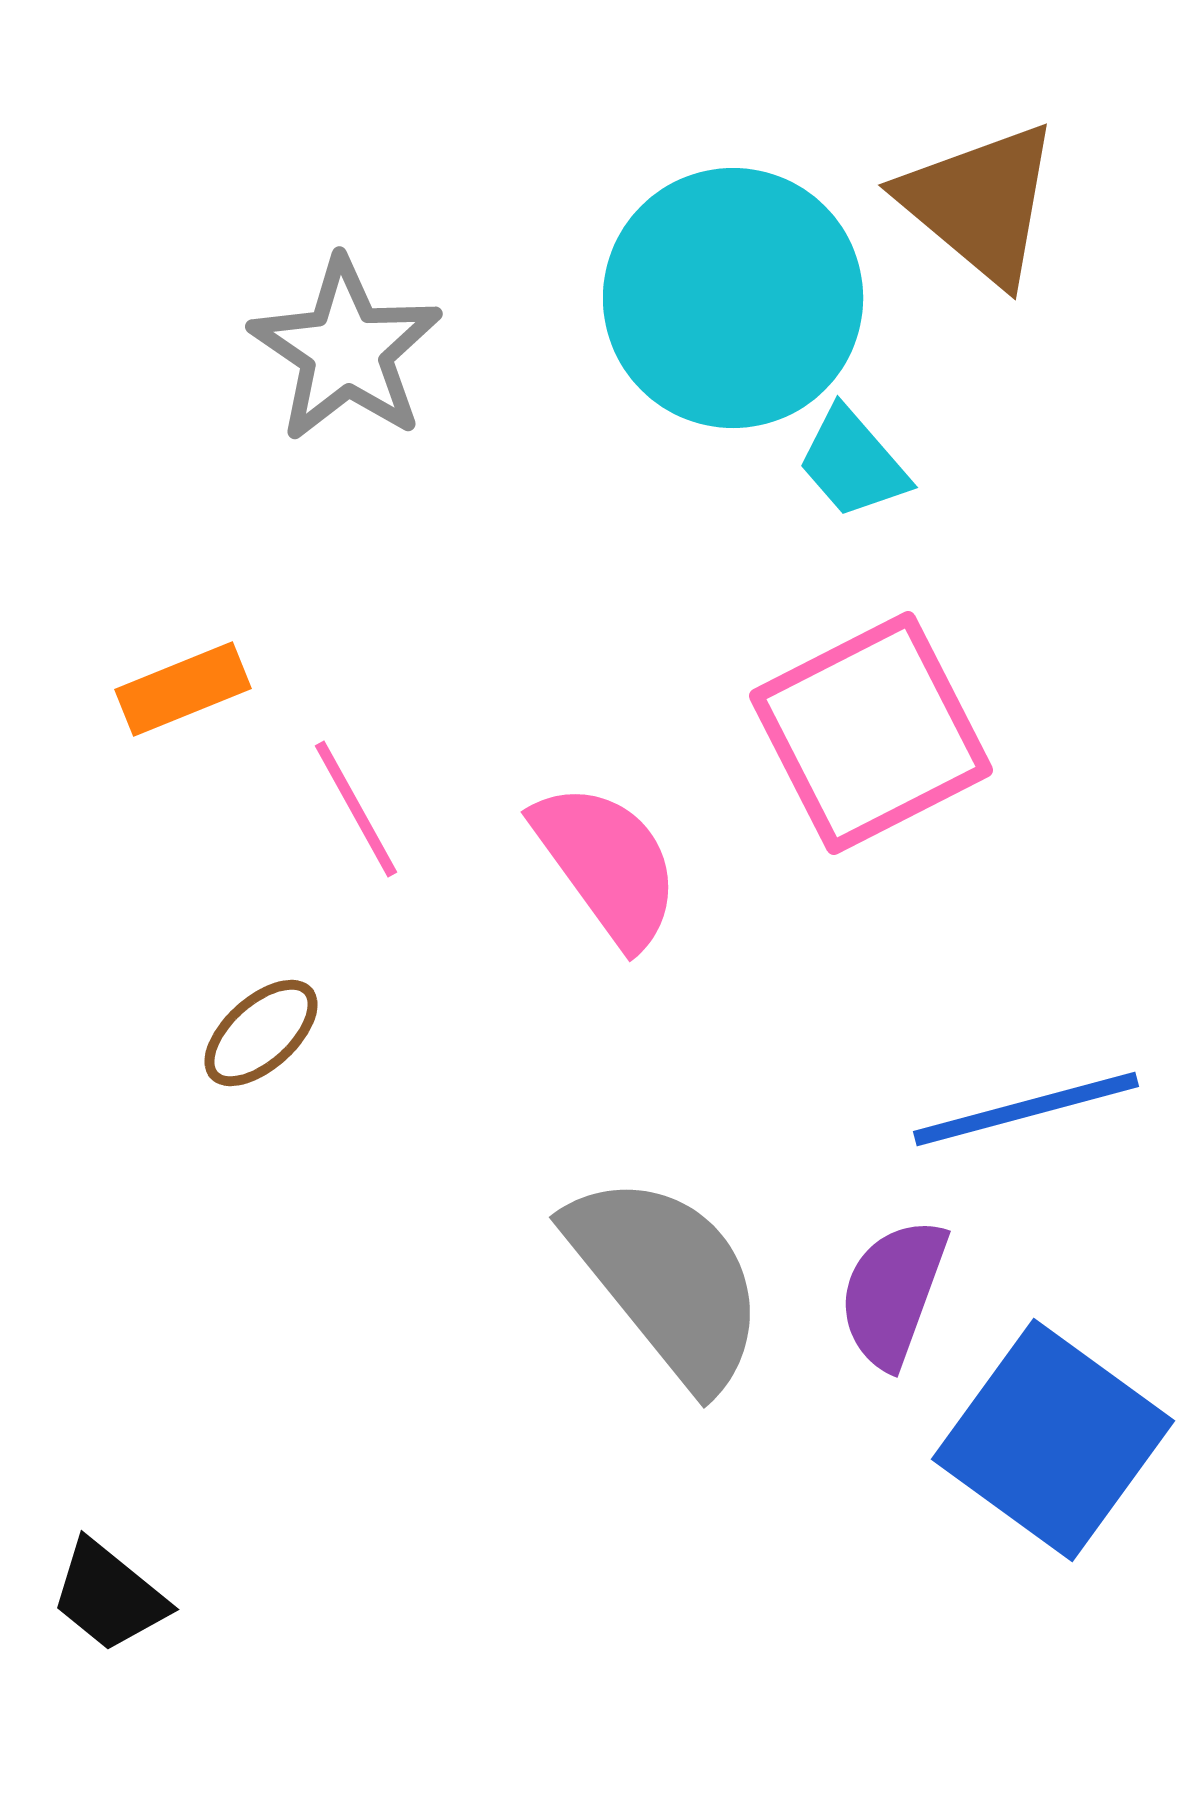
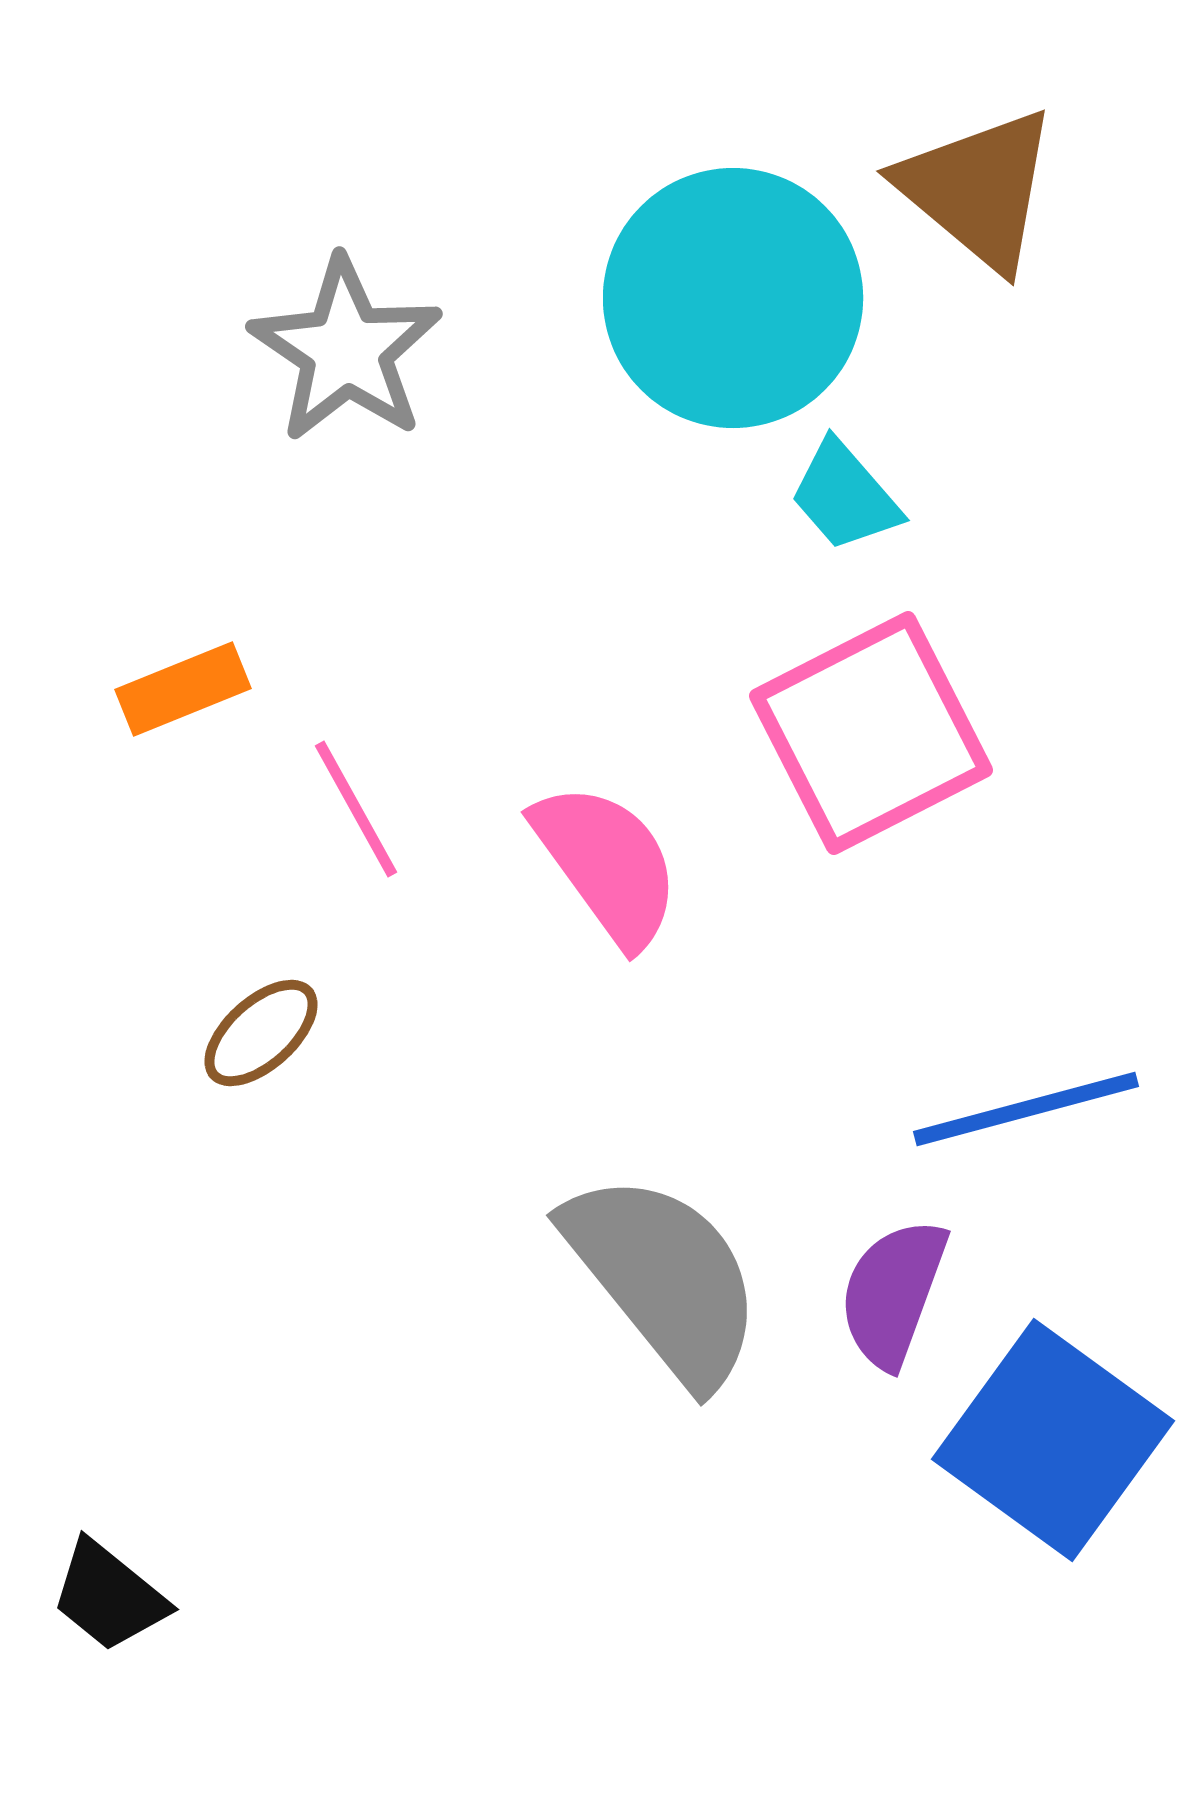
brown triangle: moved 2 px left, 14 px up
cyan trapezoid: moved 8 px left, 33 px down
gray semicircle: moved 3 px left, 2 px up
